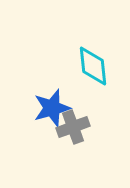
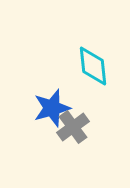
gray cross: rotated 16 degrees counterclockwise
